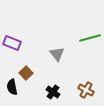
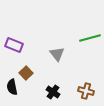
purple rectangle: moved 2 px right, 2 px down
brown cross: moved 1 px down; rotated 14 degrees counterclockwise
